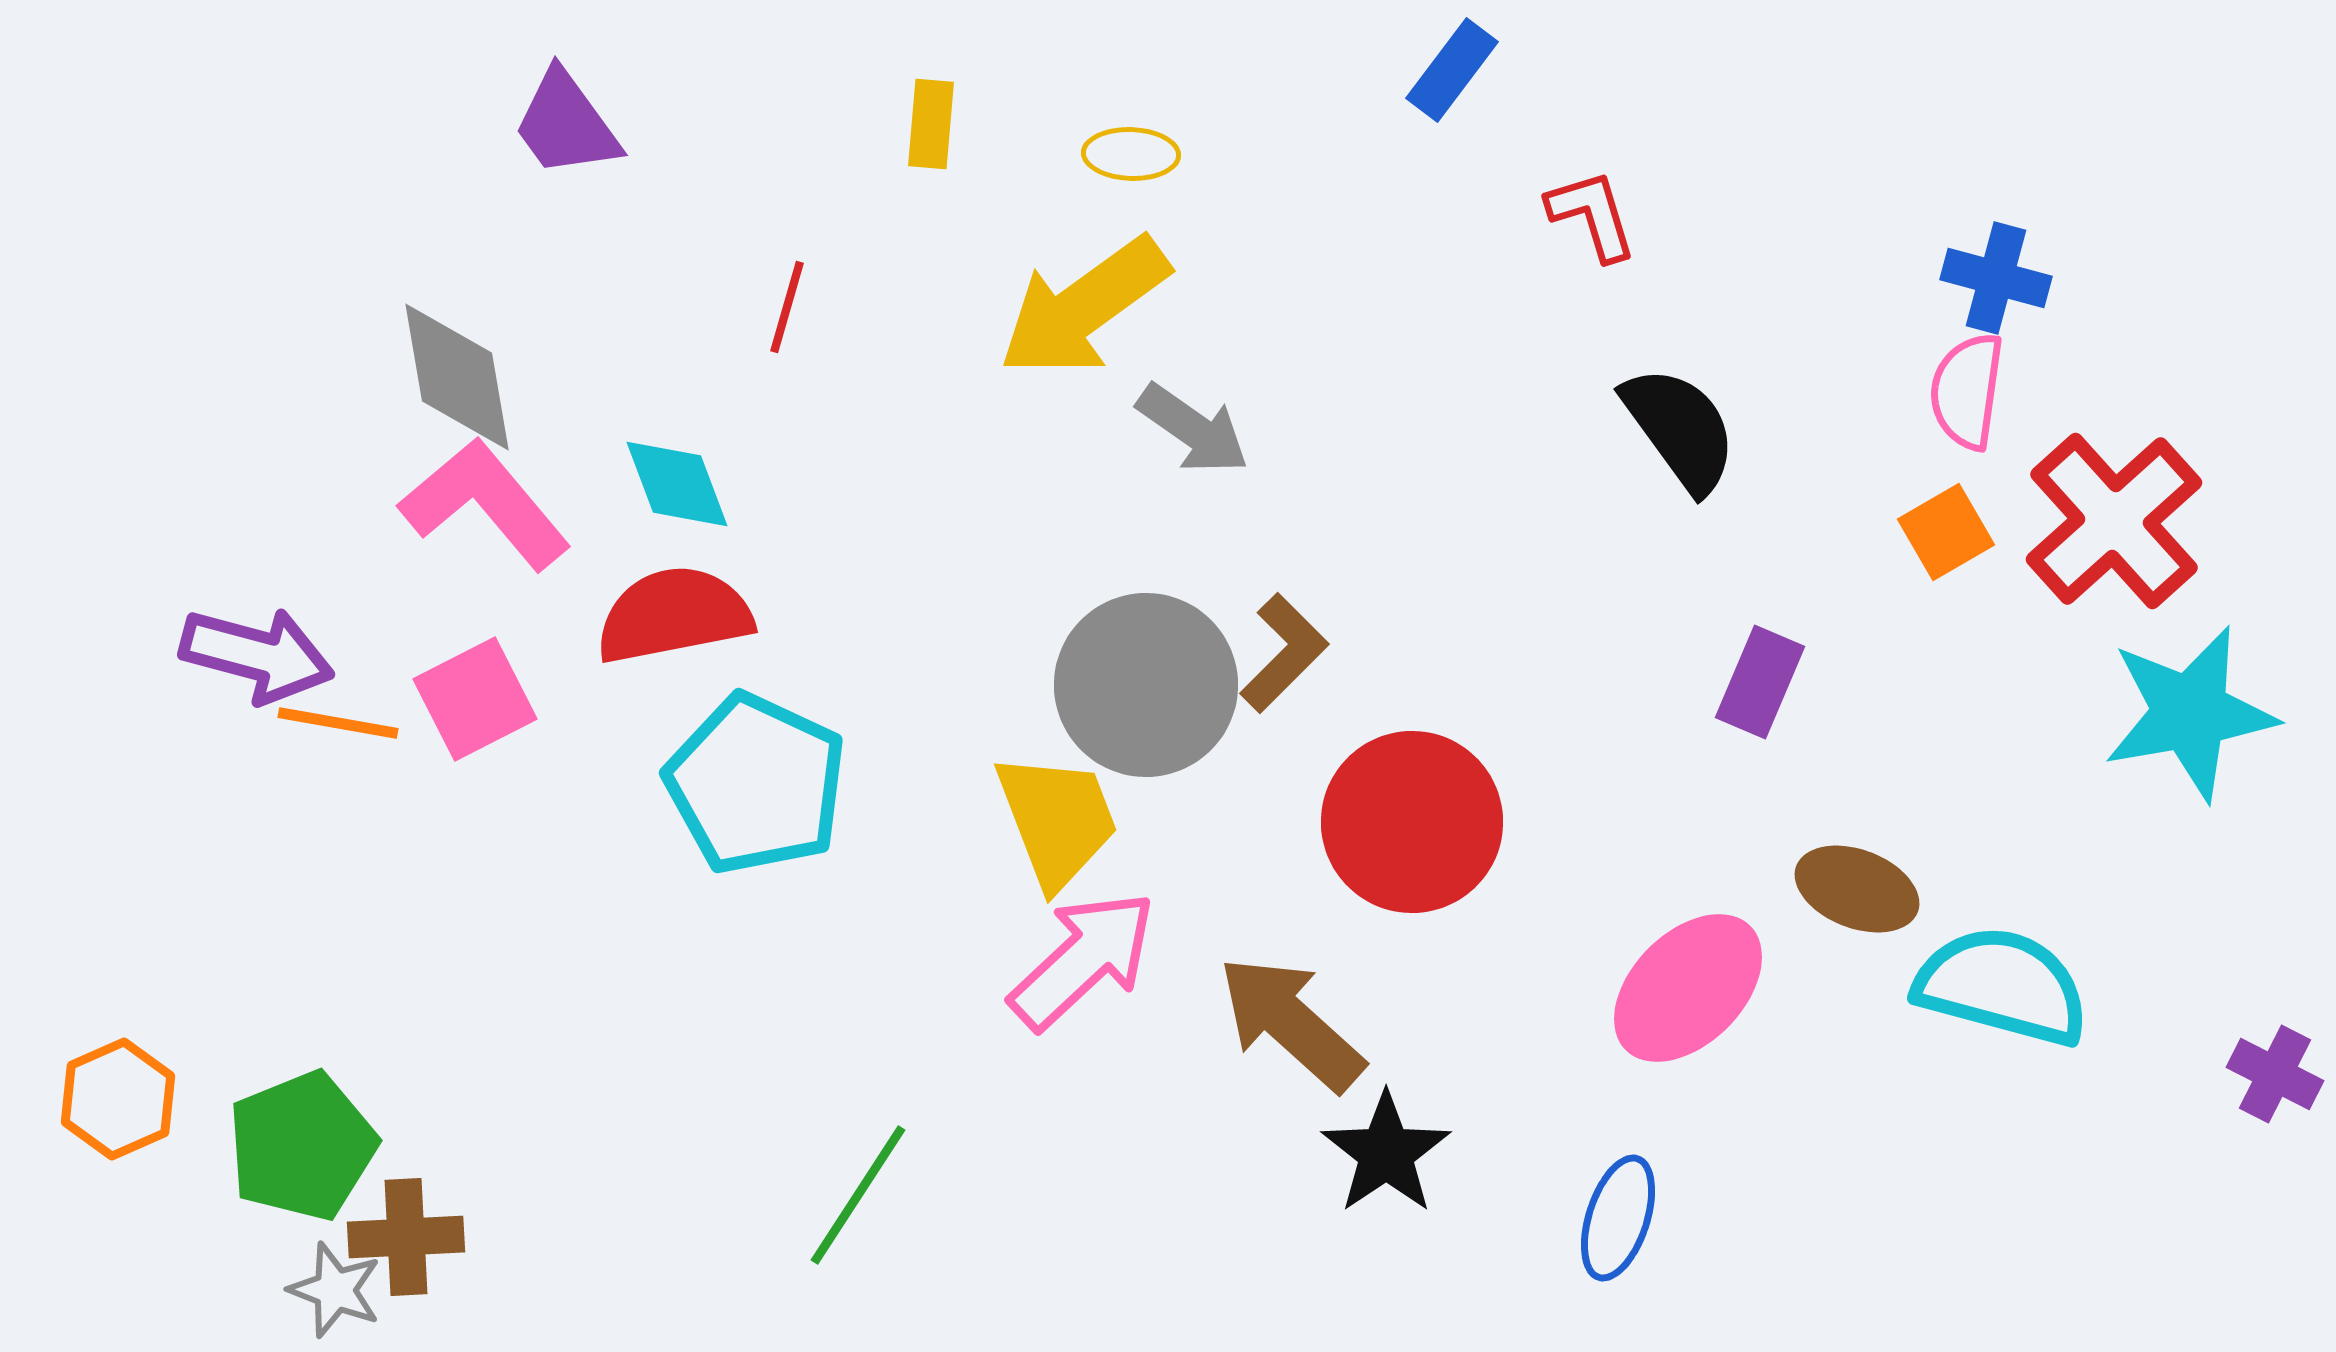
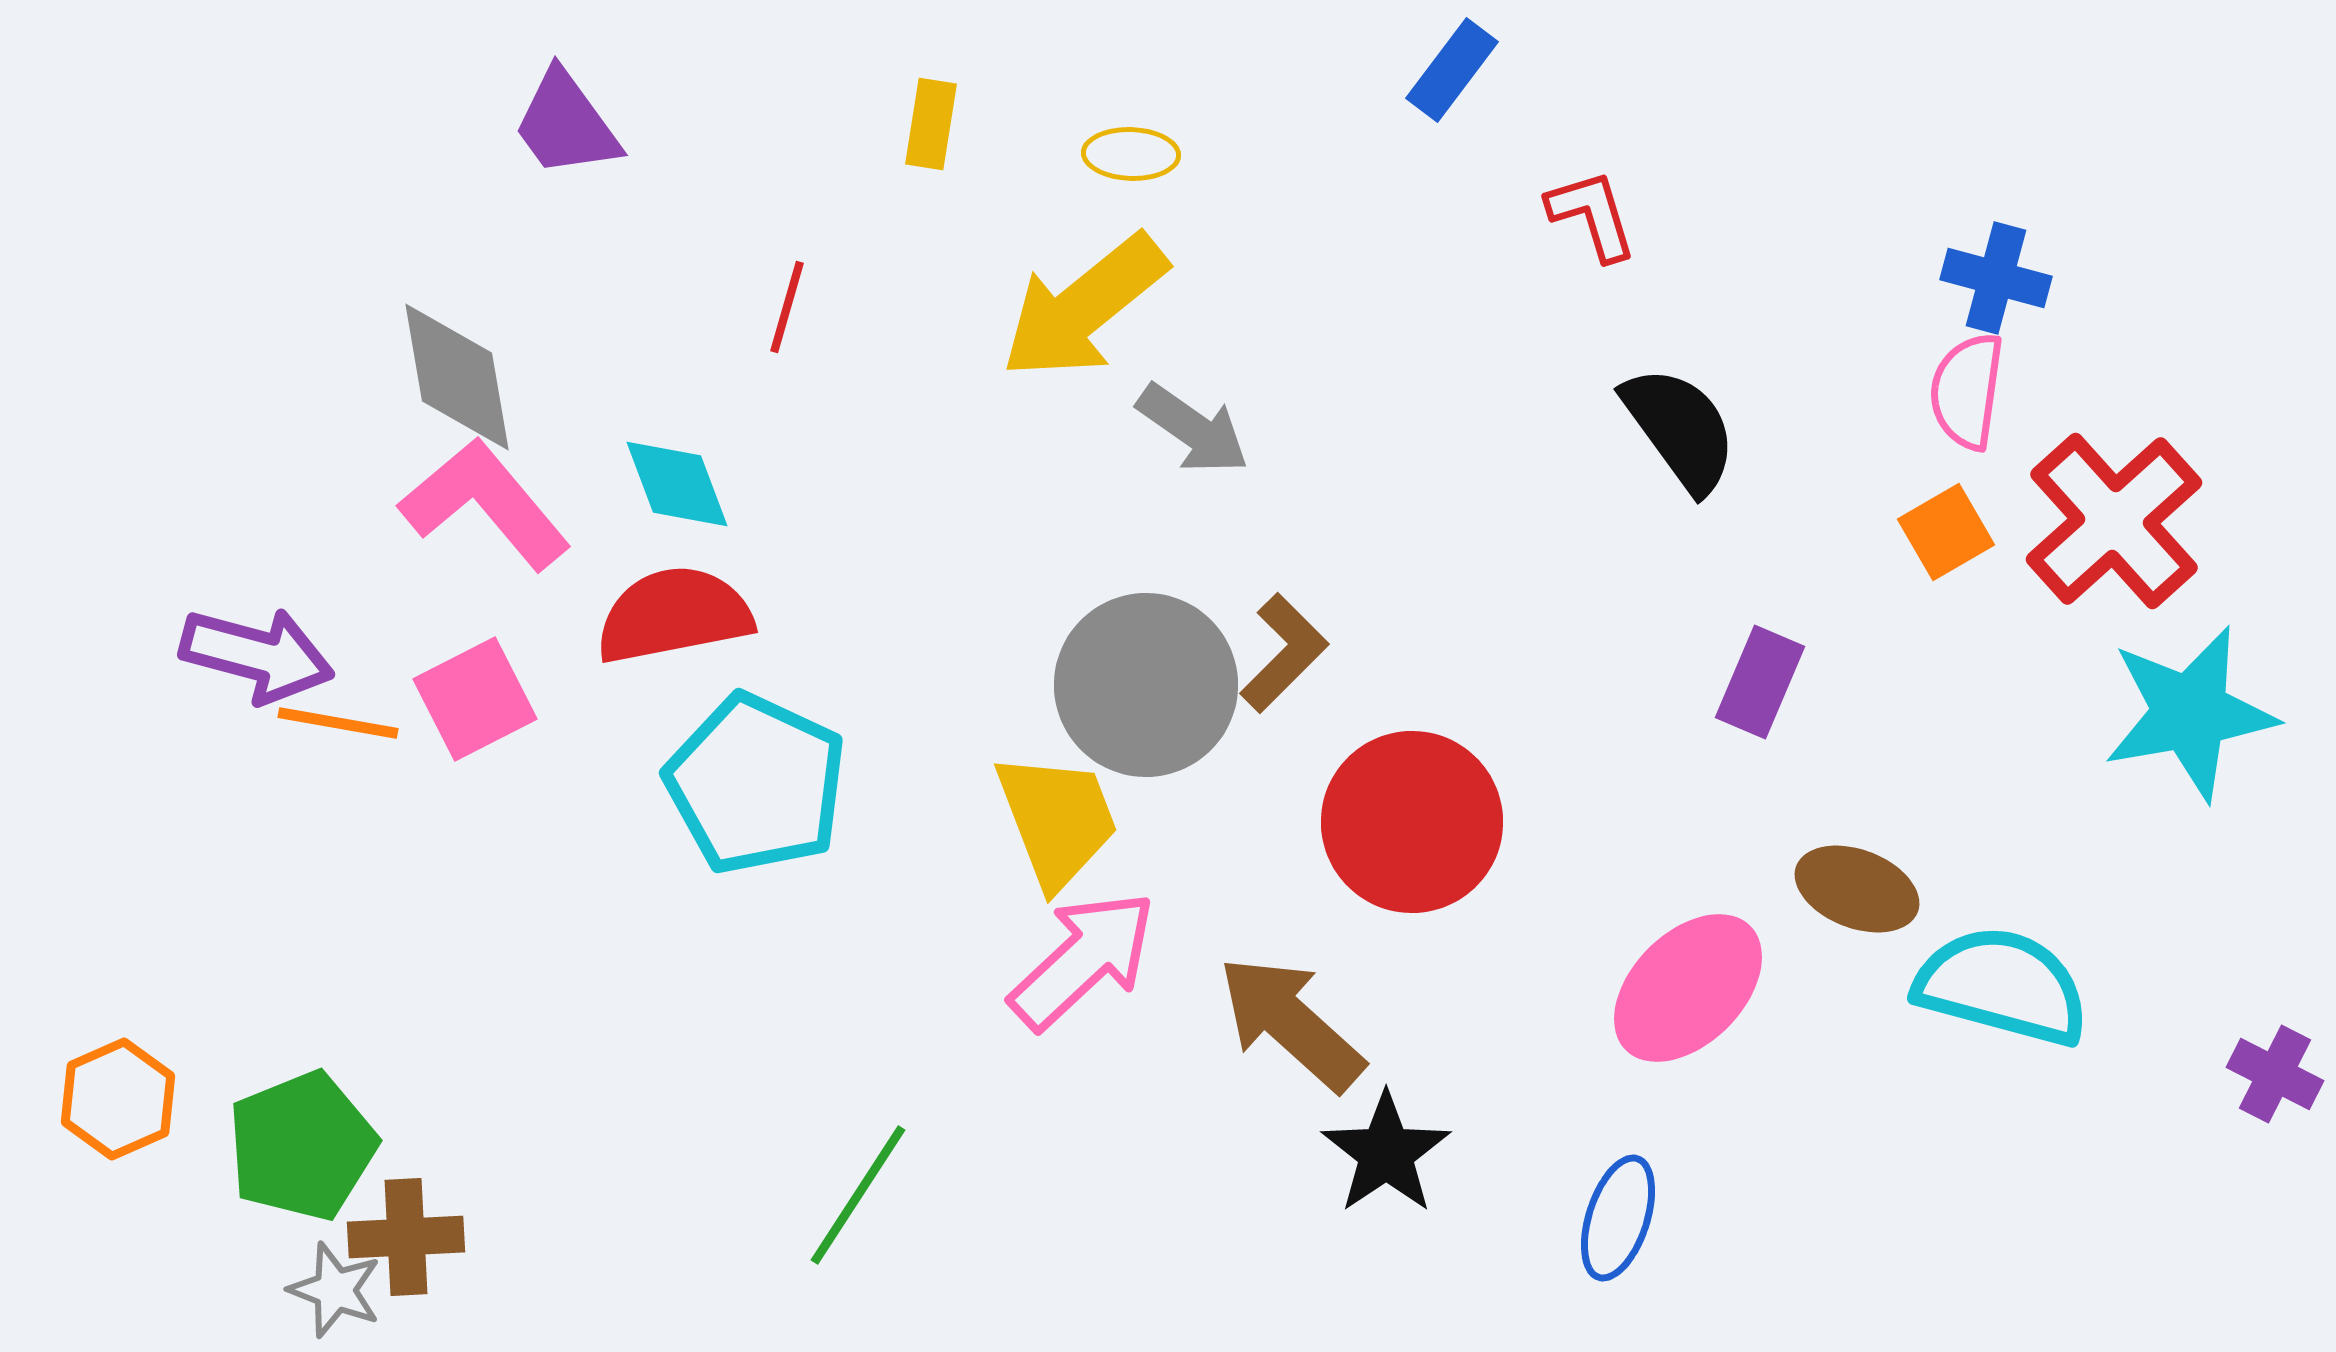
yellow rectangle: rotated 4 degrees clockwise
yellow arrow: rotated 3 degrees counterclockwise
